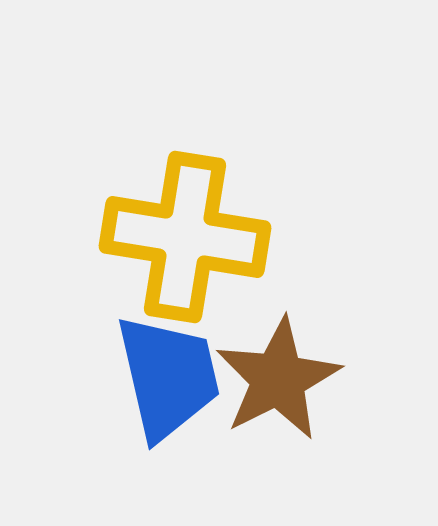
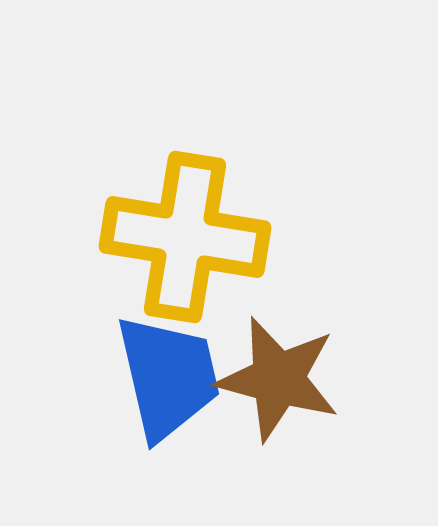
brown star: rotated 30 degrees counterclockwise
